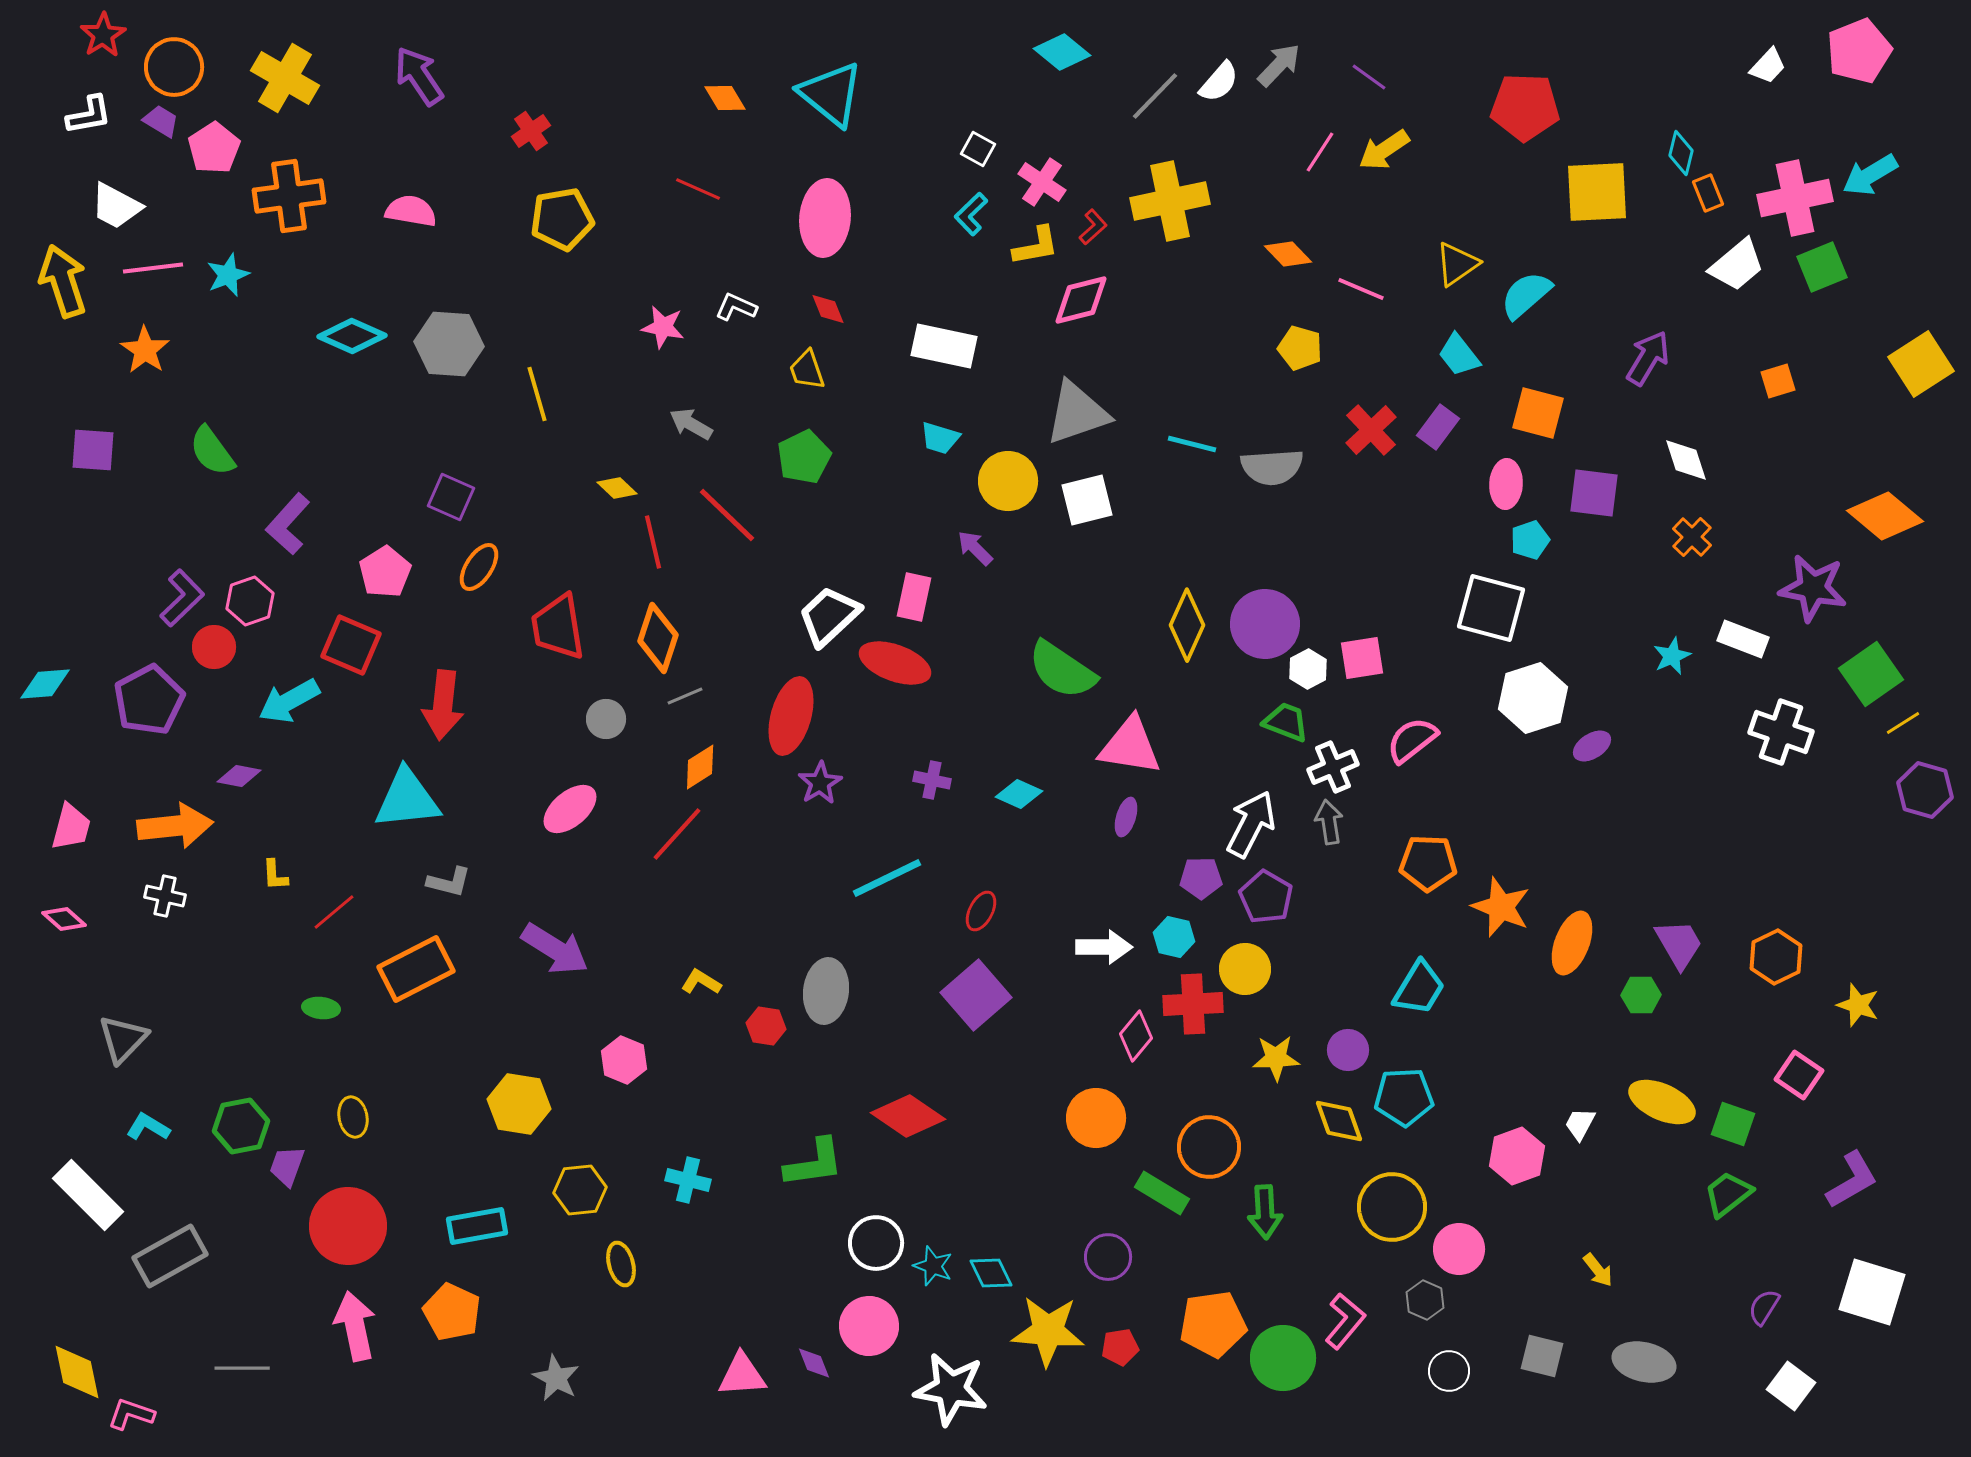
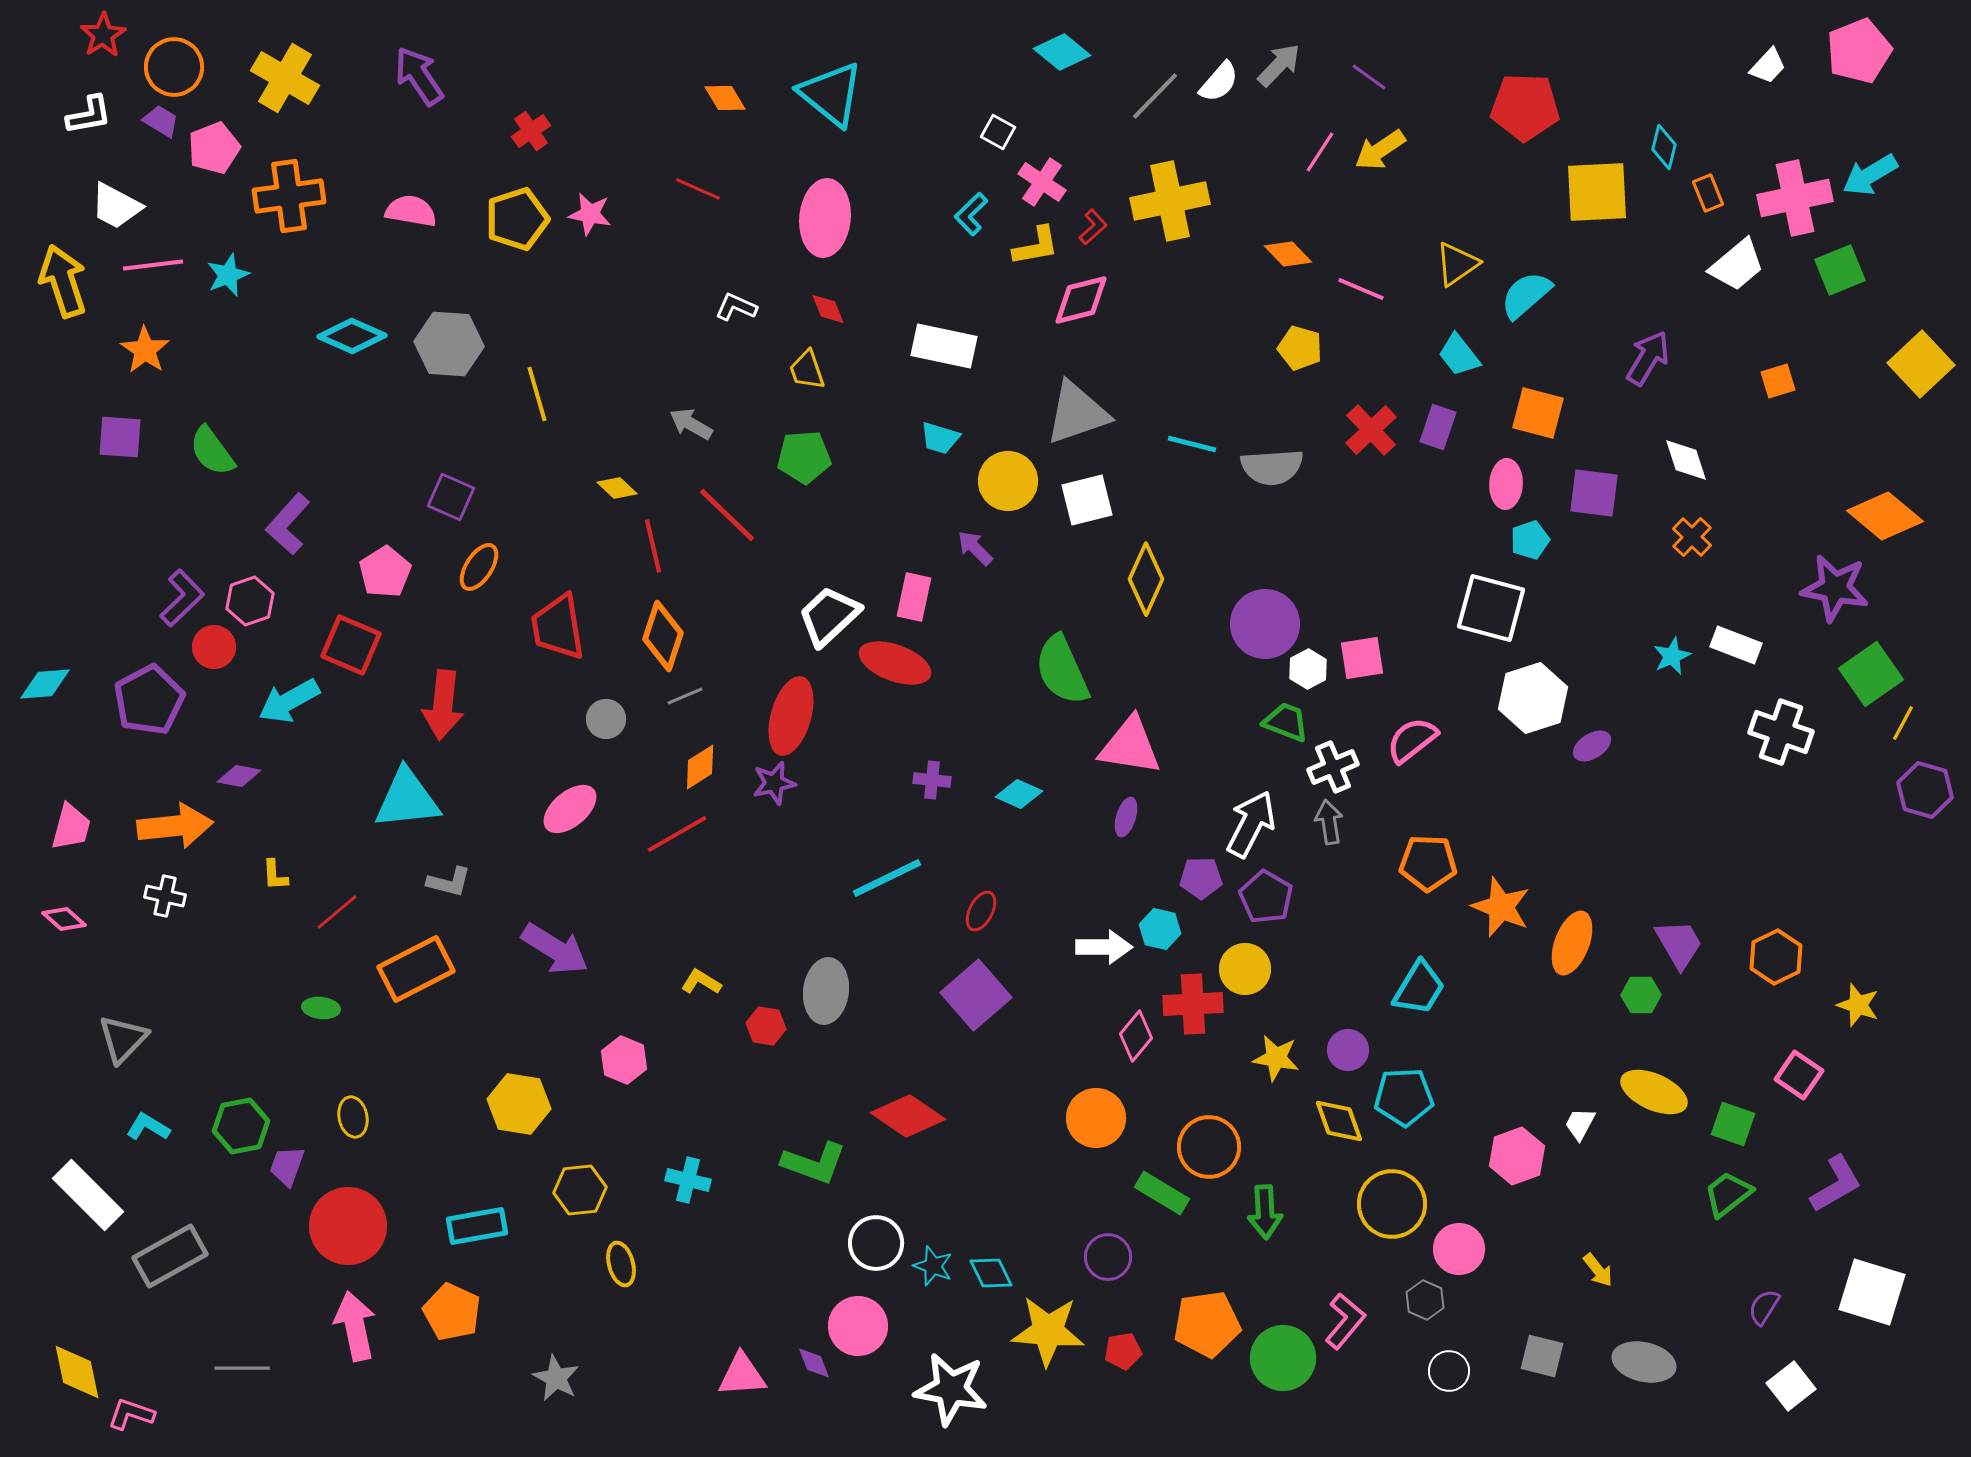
pink pentagon at (214, 148): rotated 12 degrees clockwise
white square at (978, 149): moved 20 px right, 17 px up
yellow arrow at (1384, 150): moved 4 px left
cyan diamond at (1681, 153): moved 17 px left, 6 px up
yellow pentagon at (562, 219): moved 45 px left; rotated 8 degrees counterclockwise
green square at (1822, 267): moved 18 px right, 3 px down
pink line at (153, 268): moved 3 px up
pink star at (663, 327): moved 73 px left, 113 px up
yellow square at (1921, 364): rotated 10 degrees counterclockwise
purple rectangle at (1438, 427): rotated 18 degrees counterclockwise
purple square at (93, 450): moved 27 px right, 13 px up
green pentagon at (804, 457): rotated 22 degrees clockwise
red line at (653, 542): moved 4 px down
purple star at (1813, 588): moved 22 px right
yellow diamond at (1187, 625): moved 41 px left, 46 px up
orange diamond at (658, 638): moved 5 px right, 2 px up
white rectangle at (1743, 639): moved 7 px left, 6 px down
green semicircle at (1062, 670): rotated 32 degrees clockwise
yellow line at (1903, 723): rotated 30 degrees counterclockwise
purple cross at (932, 780): rotated 6 degrees counterclockwise
purple star at (820, 783): moved 46 px left; rotated 18 degrees clockwise
red line at (677, 834): rotated 18 degrees clockwise
red line at (334, 912): moved 3 px right
cyan hexagon at (1174, 937): moved 14 px left, 8 px up
yellow star at (1276, 1058): rotated 12 degrees clockwise
yellow ellipse at (1662, 1102): moved 8 px left, 10 px up
green L-shape at (814, 1163): rotated 28 degrees clockwise
purple L-shape at (1852, 1180): moved 16 px left, 4 px down
yellow circle at (1392, 1207): moved 3 px up
orange pentagon at (1213, 1324): moved 6 px left
pink circle at (869, 1326): moved 11 px left
red pentagon at (1120, 1347): moved 3 px right, 4 px down
white square at (1791, 1386): rotated 15 degrees clockwise
